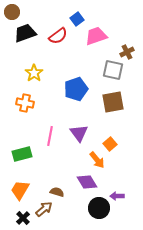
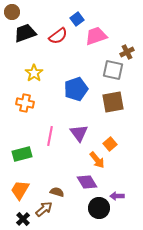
black cross: moved 1 px down
